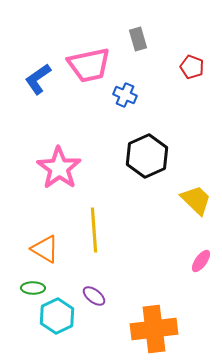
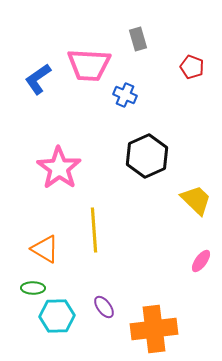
pink trapezoid: rotated 15 degrees clockwise
purple ellipse: moved 10 px right, 11 px down; rotated 15 degrees clockwise
cyan hexagon: rotated 24 degrees clockwise
